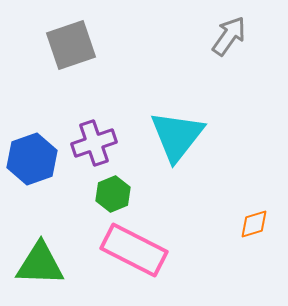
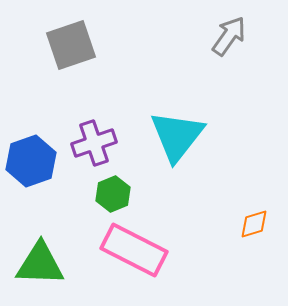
blue hexagon: moved 1 px left, 2 px down
